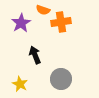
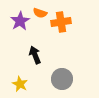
orange semicircle: moved 3 px left, 3 px down
purple star: moved 1 px left, 2 px up
gray circle: moved 1 px right
